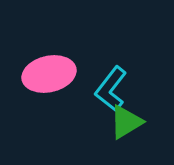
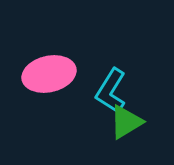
cyan L-shape: moved 2 px down; rotated 6 degrees counterclockwise
